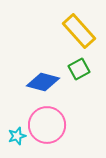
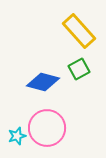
pink circle: moved 3 px down
